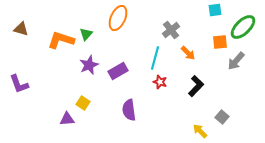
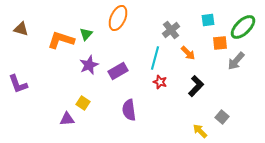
cyan square: moved 7 px left, 10 px down
orange square: moved 1 px down
purple L-shape: moved 1 px left
